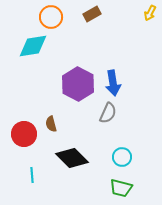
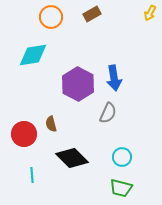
cyan diamond: moved 9 px down
blue arrow: moved 1 px right, 5 px up
